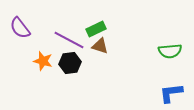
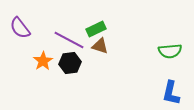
orange star: rotated 24 degrees clockwise
blue L-shape: rotated 70 degrees counterclockwise
